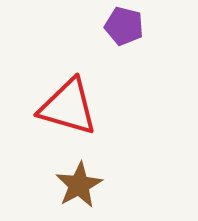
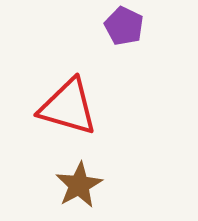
purple pentagon: rotated 12 degrees clockwise
